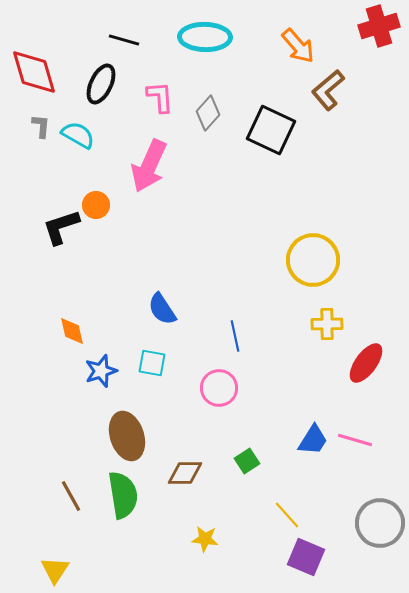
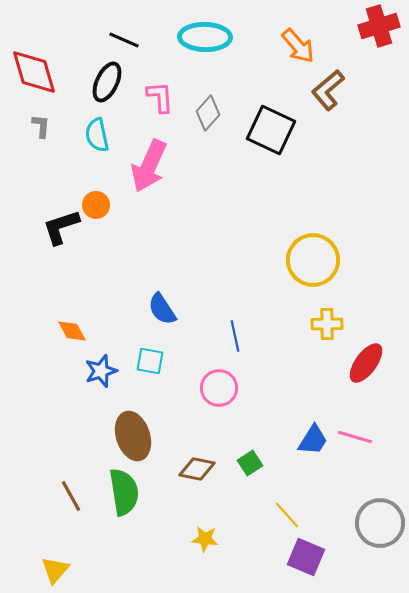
black line: rotated 8 degrees clockwise
black ellipse: moved 6 px right, 2 px up
cyan semicircle: moved 19 px right; rotated 132 degrees counterclockwise
orange diamond: rotated 16 degrees counterclockwise
cyan square: moved 2 px left, 2 px up
brown ellipse: moved 6 px right
pink line: moved 3 px up
green square: moved 3 px right, 2 px down
brown diamond: moved 12 px right, 4 px up; rotated 12 degrees clockwise
green semicircle: moved 1 px right, 3 px up
yellow triangle: rotated 8 degrees clockwise
